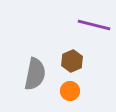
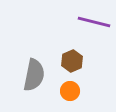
purple line: moved 3 px up
gray semicircle: moved 1 px left, 1 px down
